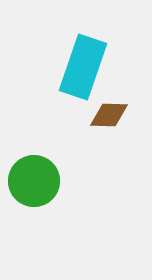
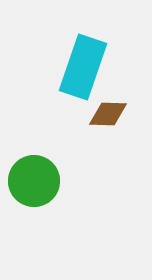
brown diamond: moved 1 px left, 1 px up
